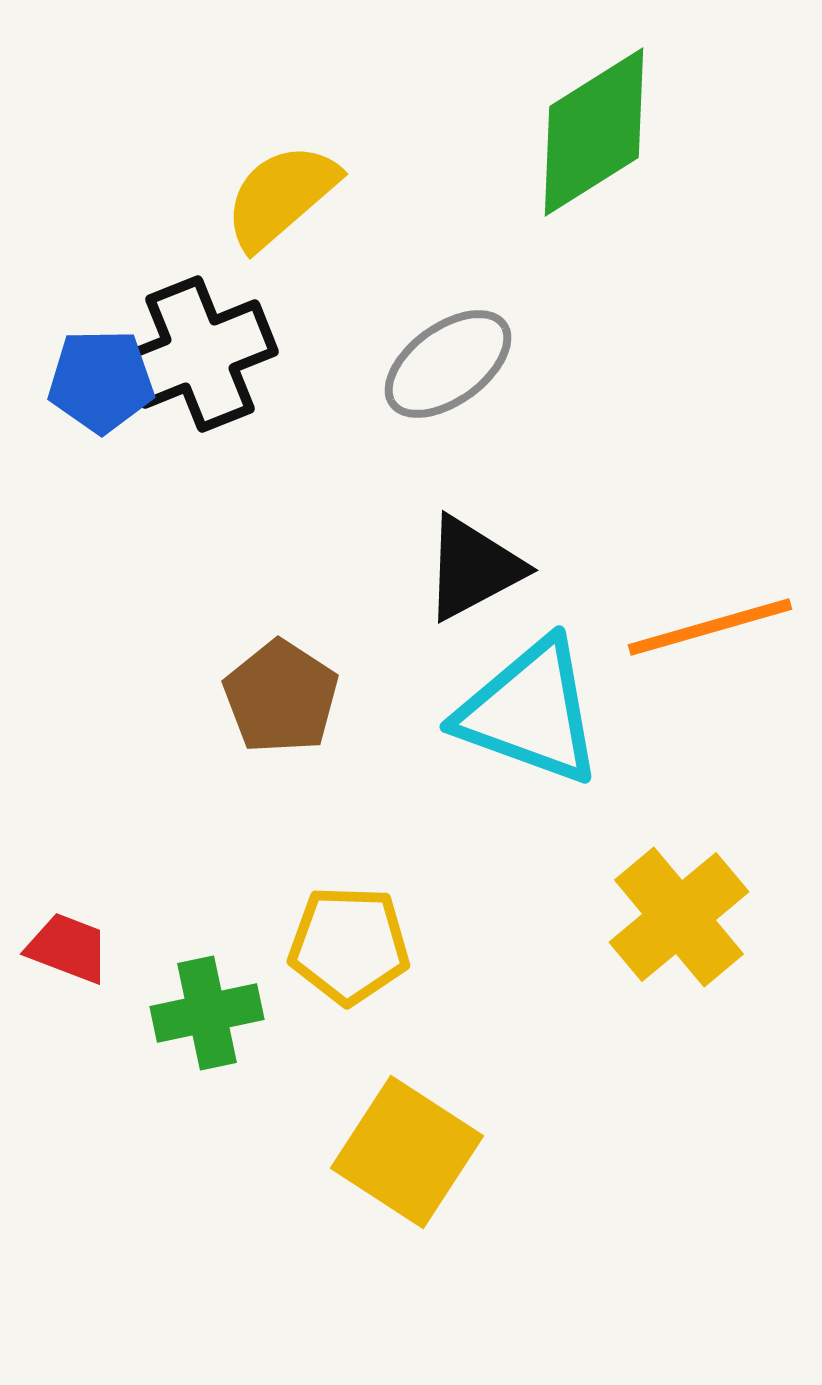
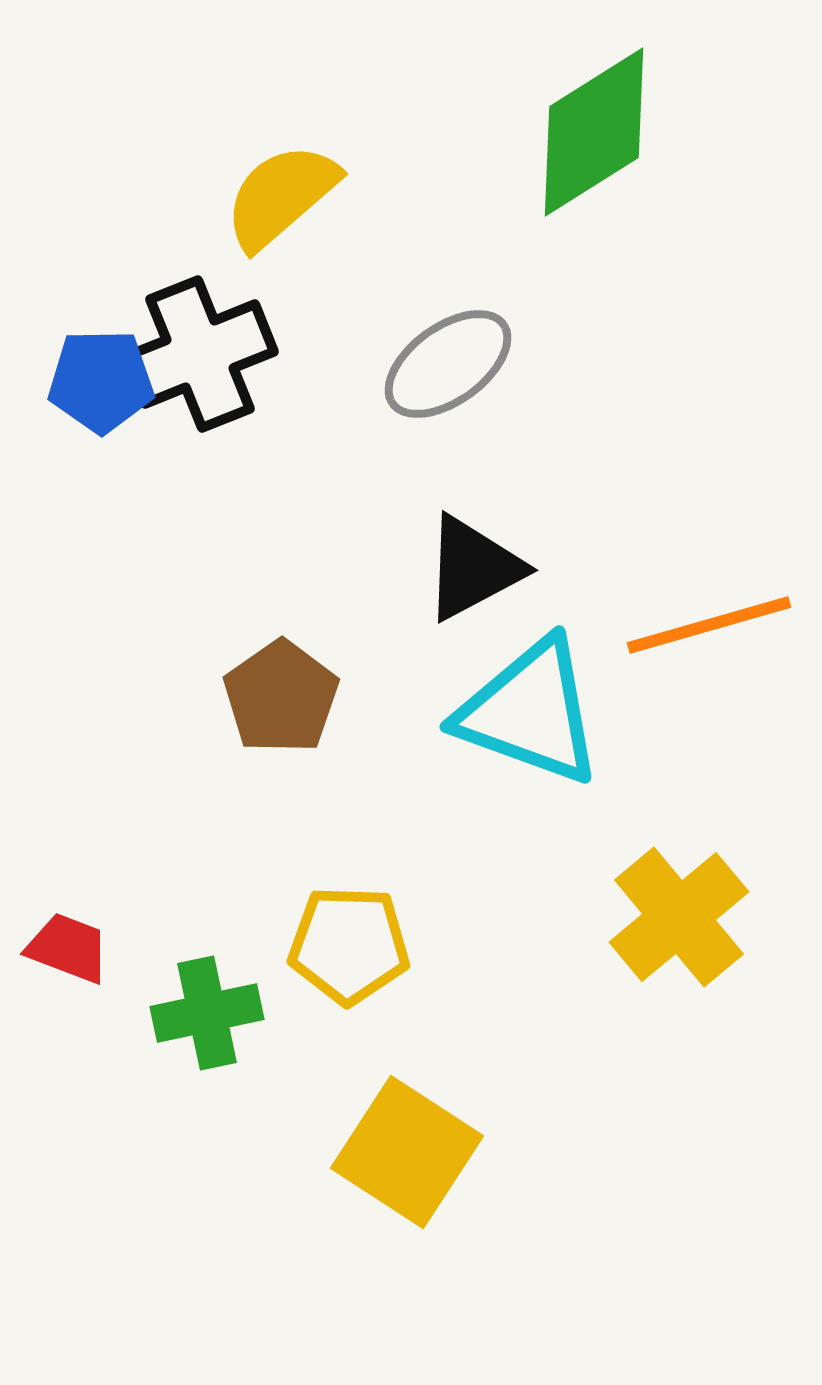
orange line: moved 1 px left, 2 px up
brown pentagon: rotated 4 degrees clockwise
